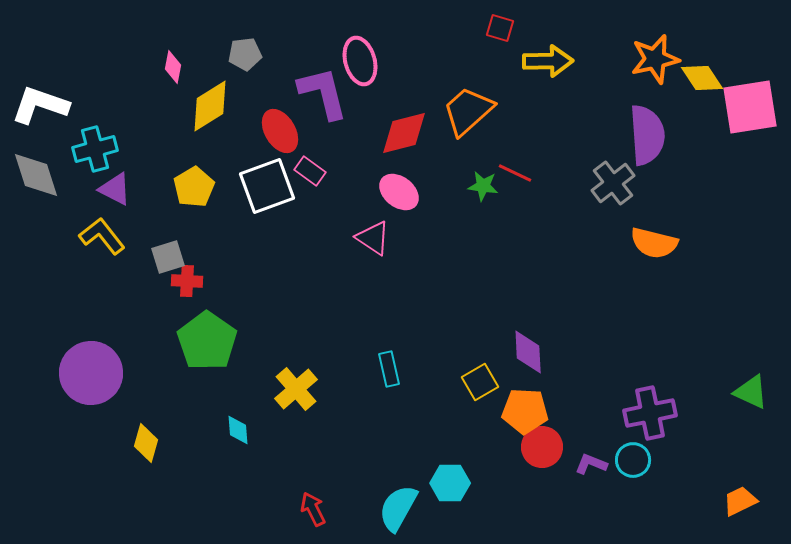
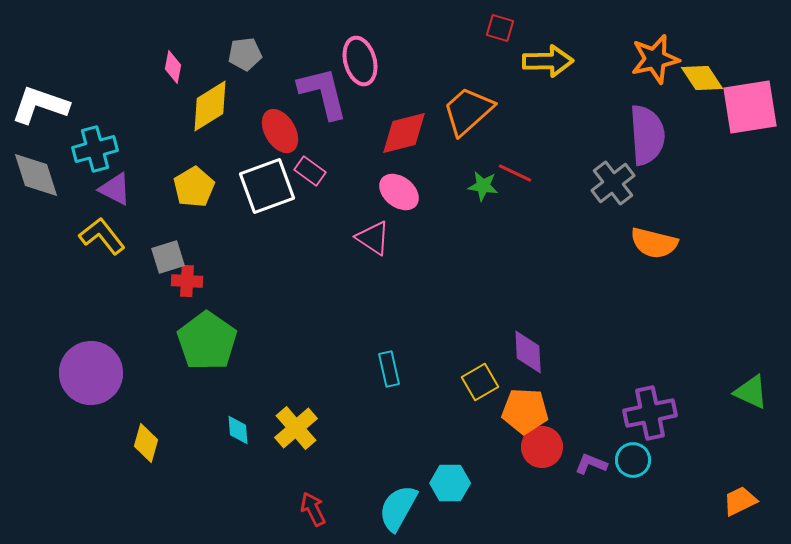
yellow cross at (296, 389): moved 39 px down
